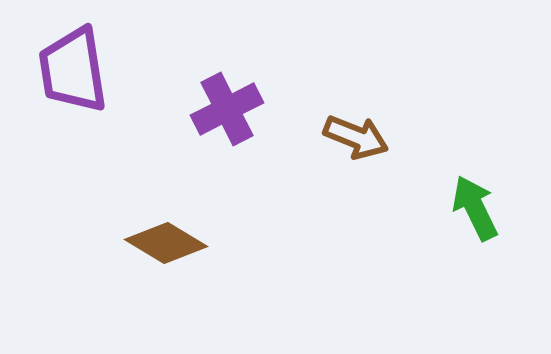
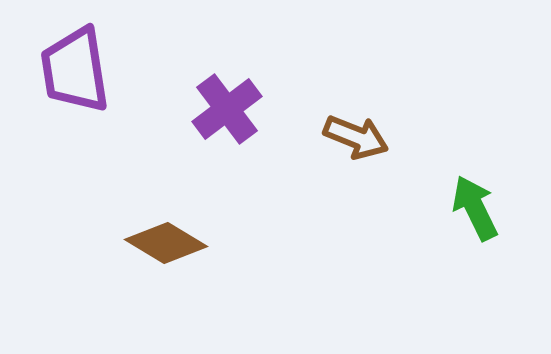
purple trapezoid: moved 2 px right
purple cross: rotated 10 degrees counterclockwise
